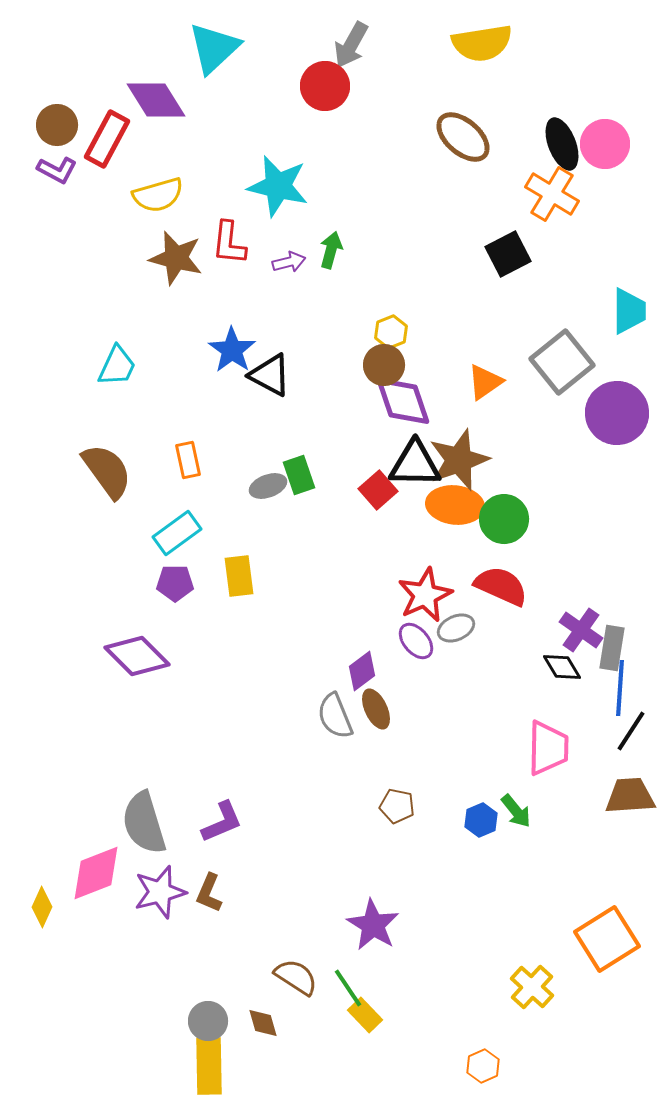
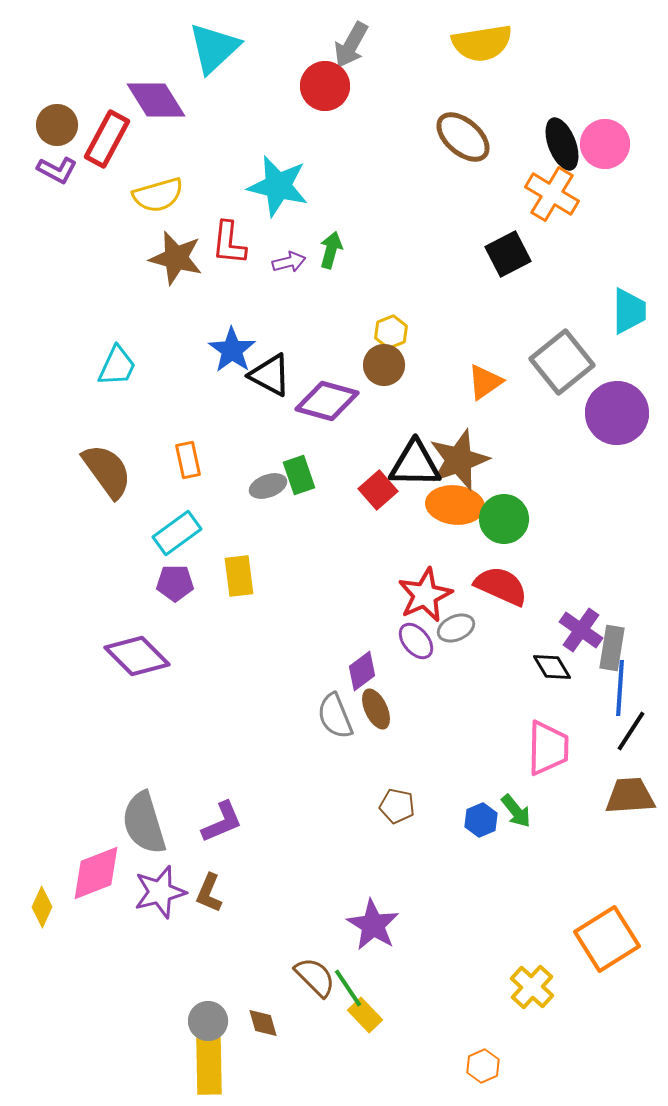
purple diamond at (403, 401): moved 76 px left; rotated 56 degrees counterclockwise
black diamond at (562, 667): moved 10 px left
brown semicircle at (296, 977): moved 19 px right; rotated 12 degrees clockwise
